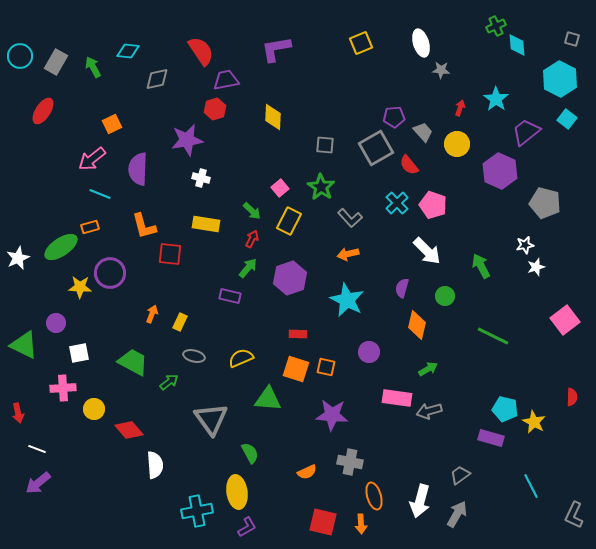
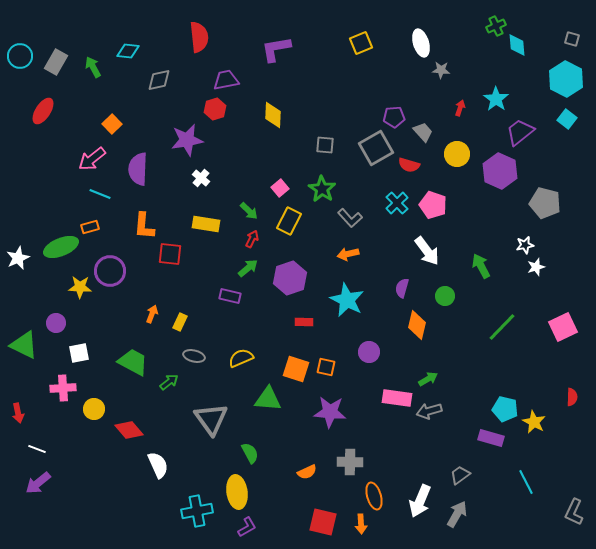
red semicircle at (201, 51): moved 2 px left, 14 px up; rotated 28 degrees clockwise
gray diamond at (157, 79): moved 2 px right, 1 px down
cyan hexagon at (560, 79): moved 6 px right
yellow diamond at (273, 117): moved 2 px up
orange square at (112, 124): rotated 18 degrees counterclockwise
purple trapezoid at (526, 132): moved 6 px left
yellow circle at (457, 144): moved 10 px down
red semicircle at (409, 165): rotated 35 degrees counterclockwise
white cross at (201, 178): rotated 24 degrees clockwise
green star at (321, 187): moved 1 px right, 2 px down
green arrow at (252, 211): moved 3 px left
orange L-shape at (144, 226): rotated 20 degrees clockwise
green ellipse at (61, 247): rotated 12 degrees clockwise
white arrow at (427, 251): rotated 8 degrees clockwise
green arrow at (248, 268): rotated 10 degrees clockwise
purple circle at (110, 273): moved 2 px up
pink square at (565, 320): moved 2 px left, 7 px down; rotated 12 degrees clockwise
red rectangle at (298, 334): moved 6 px right, 12 px up
green line at (493, 336): moved 9 px right, 9 px up; rotated 72 degrees counterclockwise
green arrow at (428, 369): moved 10 px down
purple star at (332, 415): moved 2 px left, 3 px up
gray cross at (350, 462): rotated 10 degrees counterclockwise
white semicircle at (155, 465): moved 3 px right; rotated 20 degrees counterclockwise
cyan line at (531, 486): moved 5 px left, 4 px up
white arrow at (420, 501): rotated 8 degrees clockwise
gray L-shape at (574, 515): moved 3 px up
